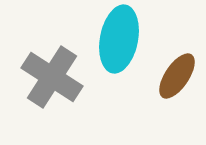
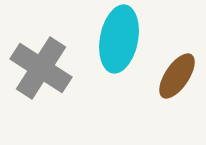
gray cross: moved 11 px left, 9 px up
